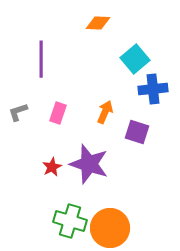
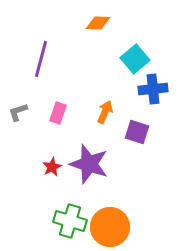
purple line: rotated 15 degrees clockwise
orange circle: moved 1 px up
